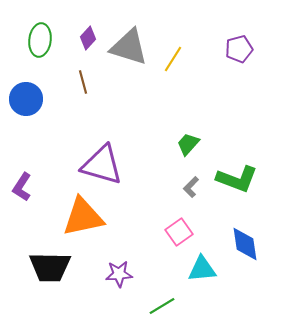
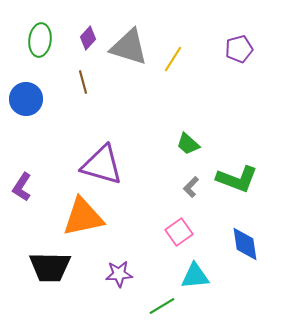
green trapezoid: rotated 90 degrees counterclockwise
cyan triangle: moved 7 px left, 7 px down
